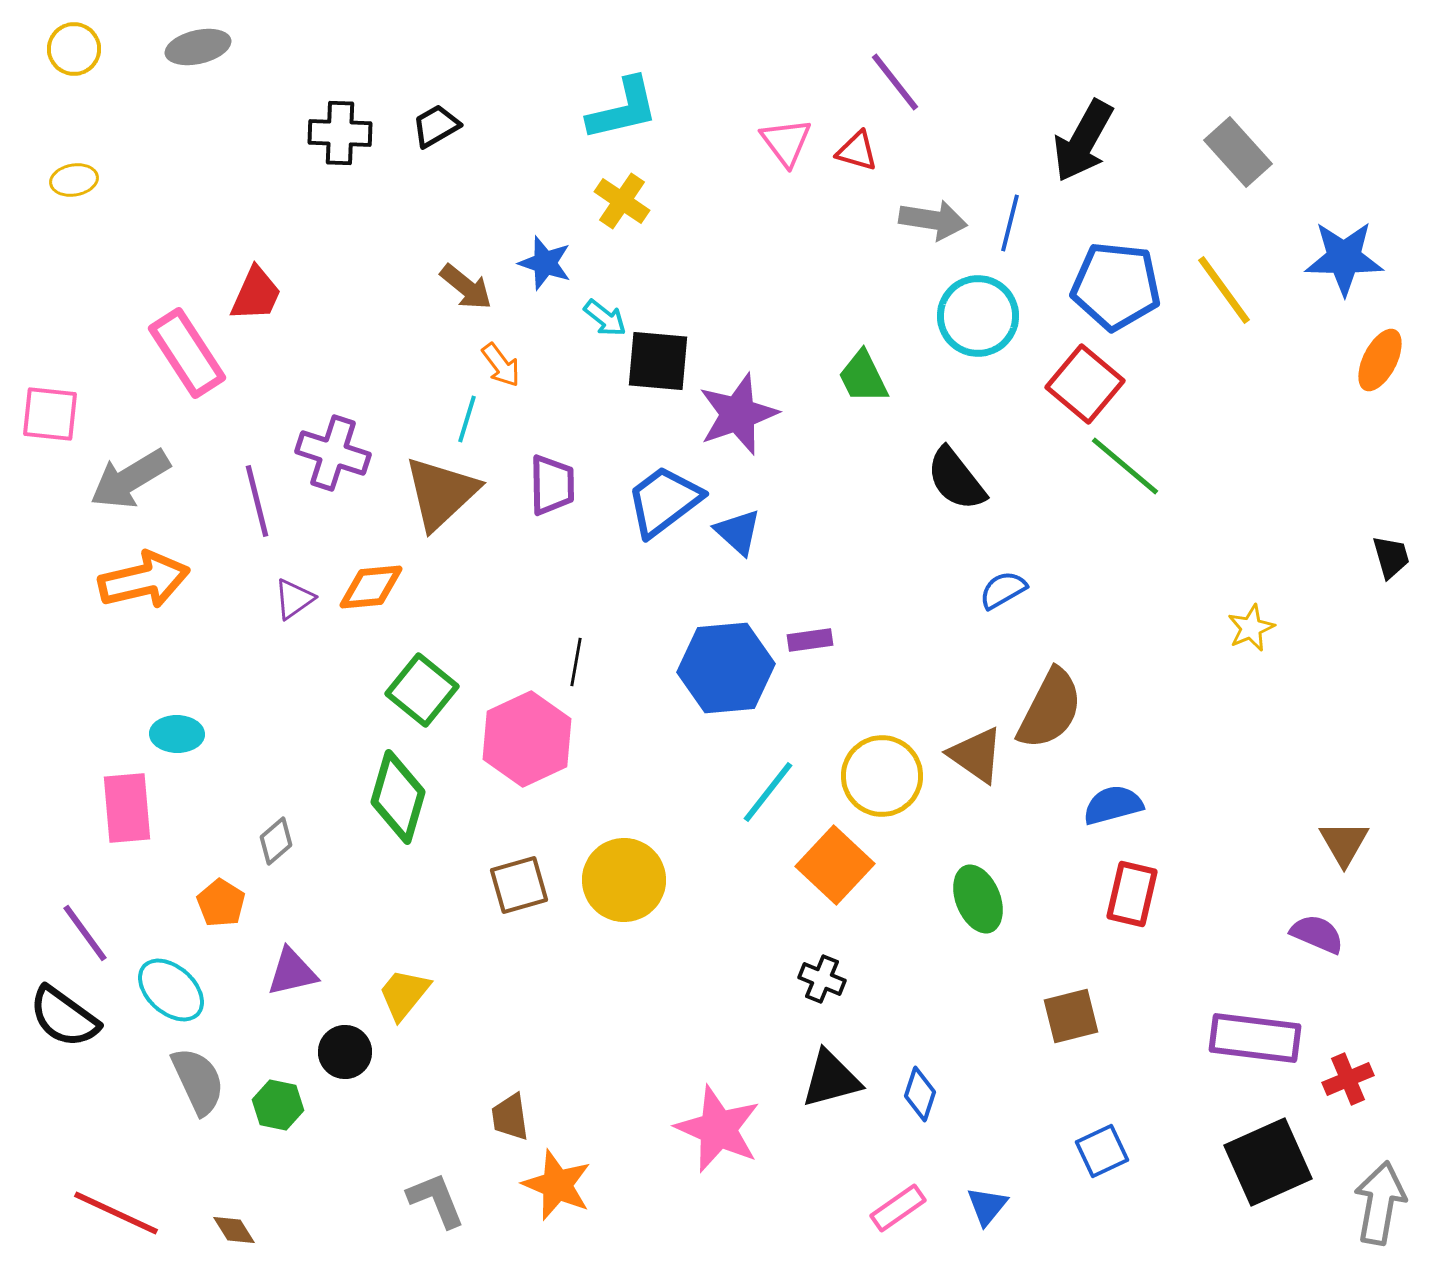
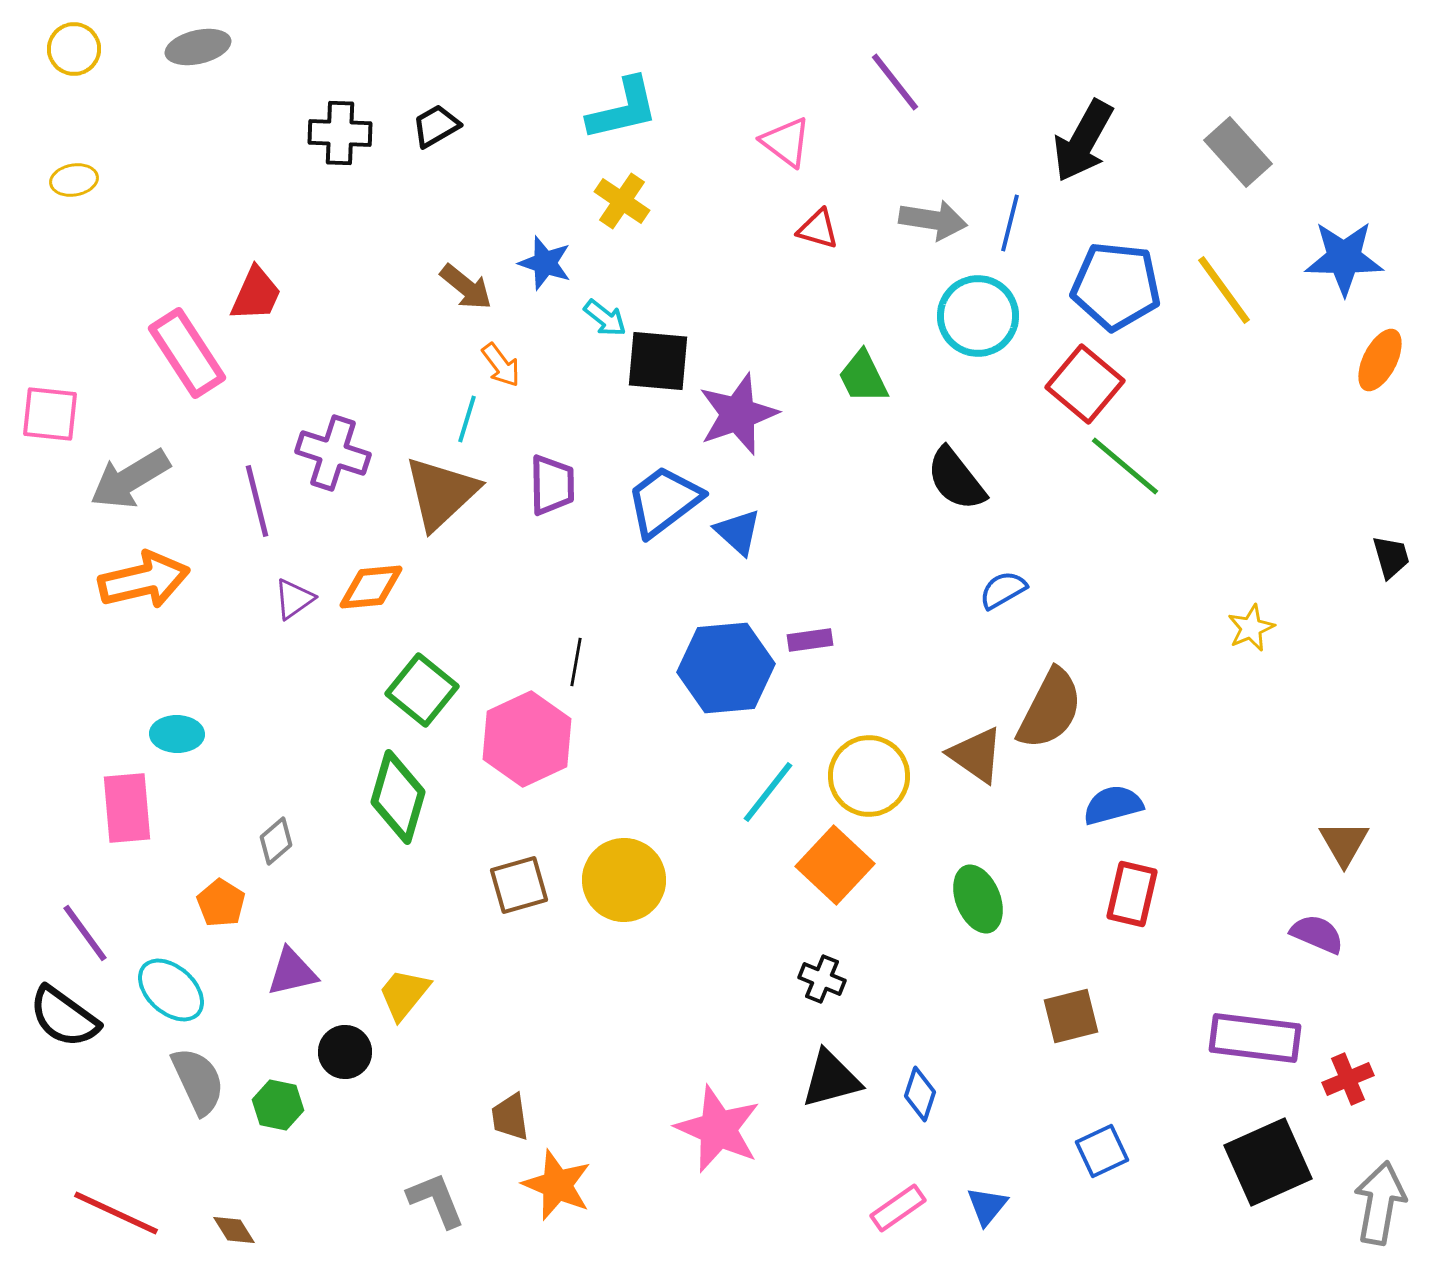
pink triangle at (786, 142): rotated 16 degrees counterclockwise
red triangle at (857, 151): moved 39 px left, 78 px down
yellow circle at (882, 776): moved 13 px left
